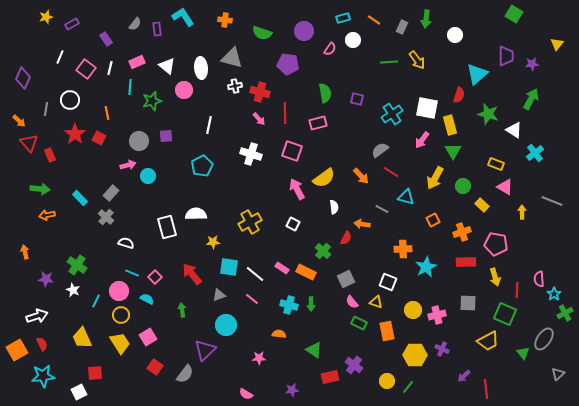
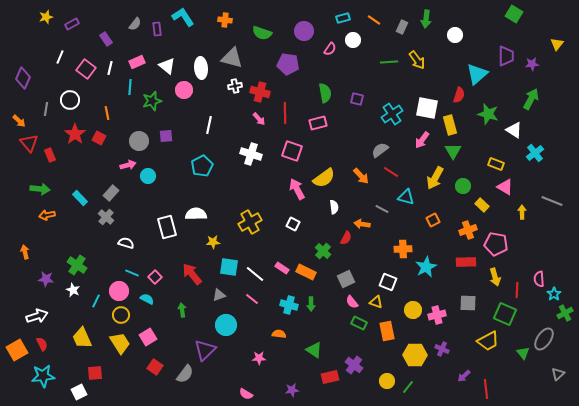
orange cross at (462, 232): moved 6 px right, 2 px up
